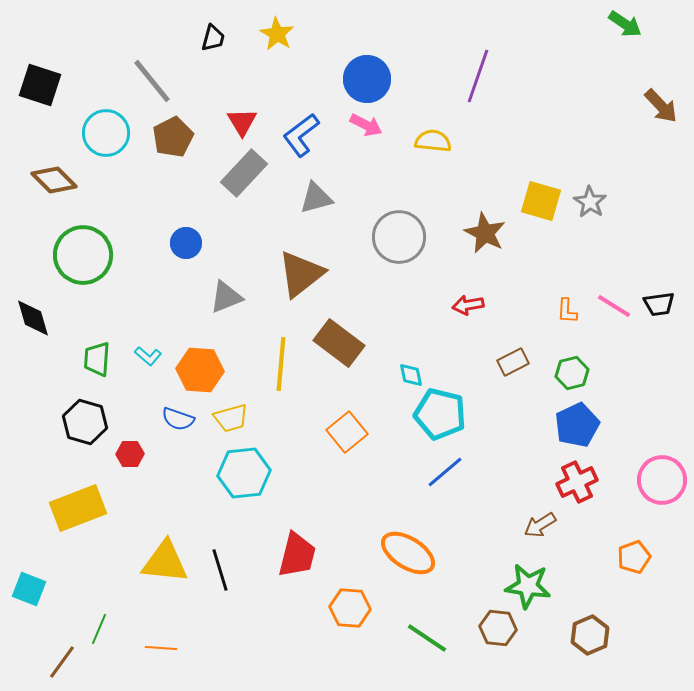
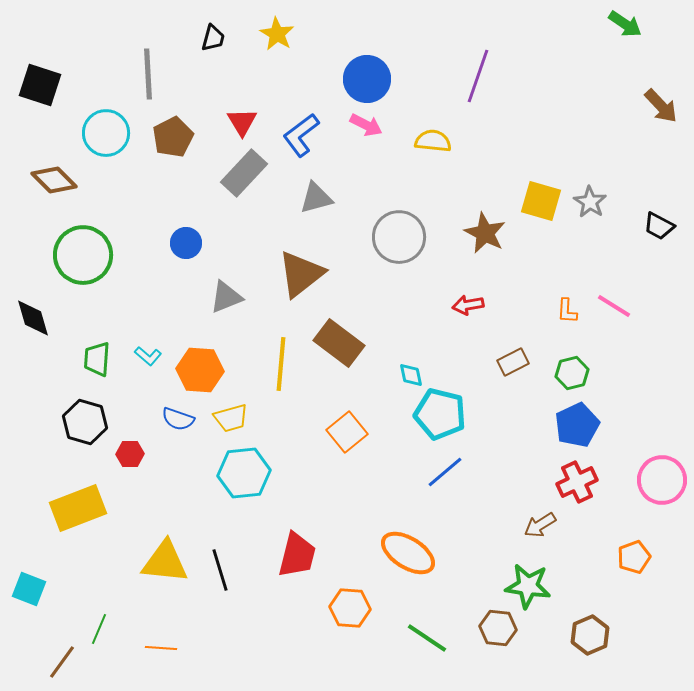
gray line at (152, 81): moved 4 px left, 7 px up; rotated 36 degrees clockwise
black trapezoid at (659, 304): moved 78 px up; rotated 36 degrees clockwise
